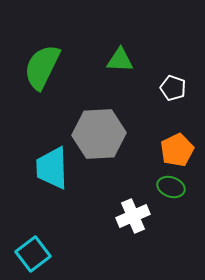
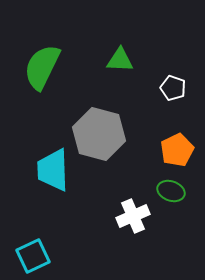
gray hexagon: rotated 18 degrees clockwise
cyan trapezoid: moved 1 px right, 2 px down
green ellipse: moved 4 px down
cyan square: moved 2 px down; rotated 12 degrees clockwise
